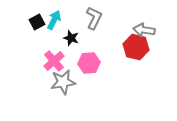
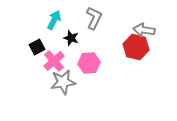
black square: moved 25 px down
